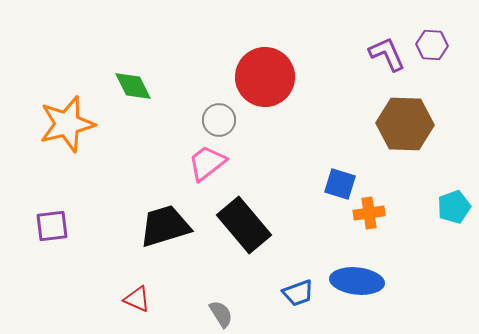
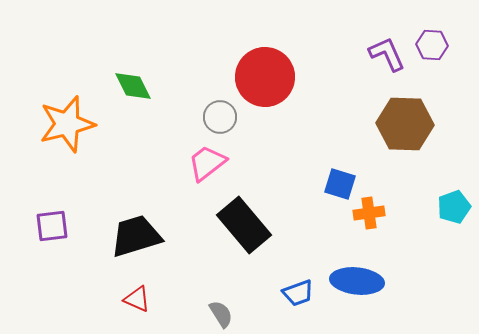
gray circle: moved 1 px right, 3 px up
black trapezoid: moved 29 px left, 10 px down
